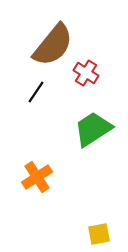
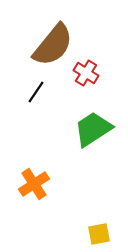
orange cross: moved 3 px left, 7 px down
